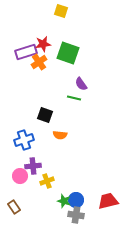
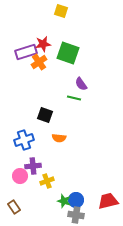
orange semicircle: moved 1 px left, 3 px down
